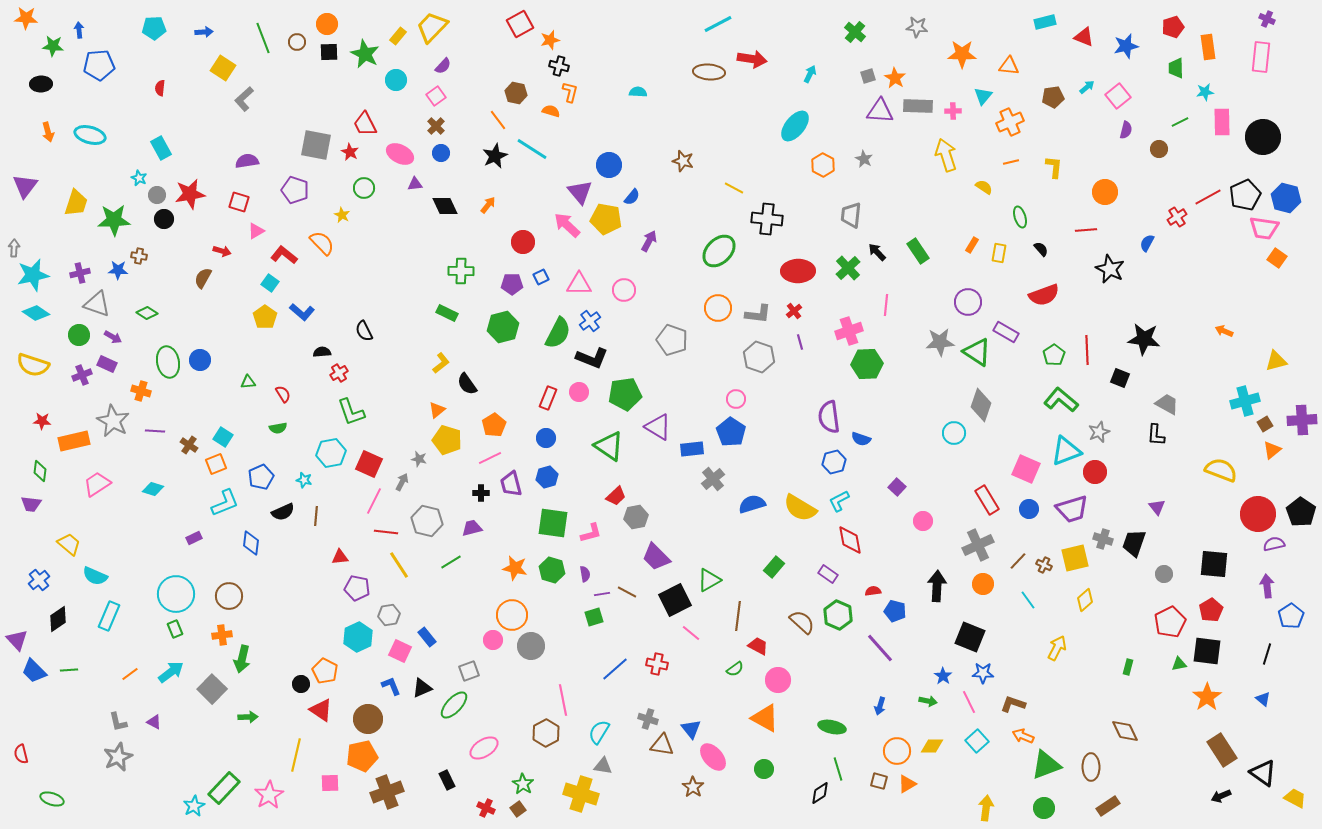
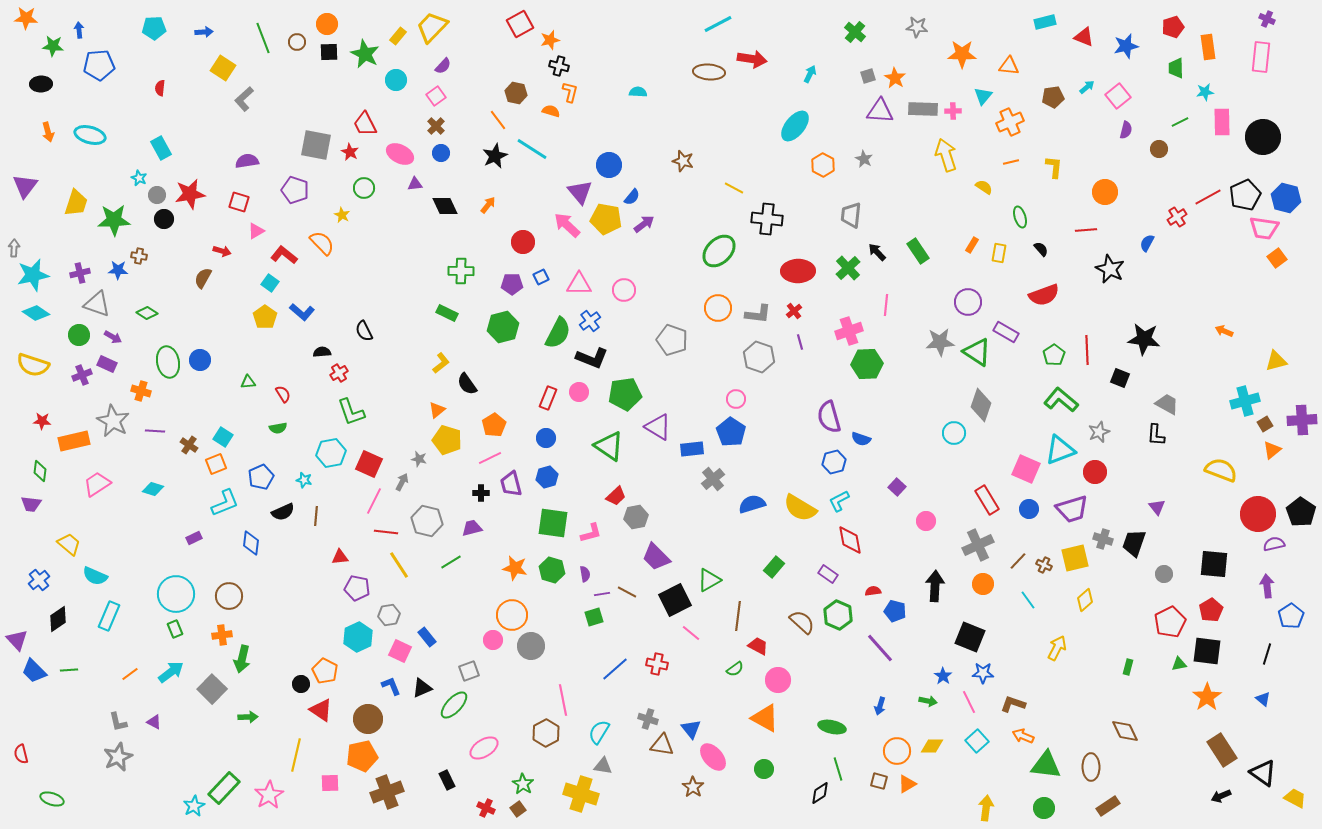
gray rectangle at (918, 106): moved 5 px right, 3 px down
purple arrow at (649, 241): moved 5 px left, 17 px up; rotated 25 degrees clockwise
orange square at (1277, 258): rotated 18 degrees clockwise
purple semicircle at (829, 417): rotated 8 degrees counterclockwise
cyan triangle at (1066, 451): moved 6 px left, 1 px up
pink circle at (923, 521): moved 3 px right
black arrow at (937, 586): moved 2 px left
green triangle at (1046, 765): rotated 28 degrees clockwise
